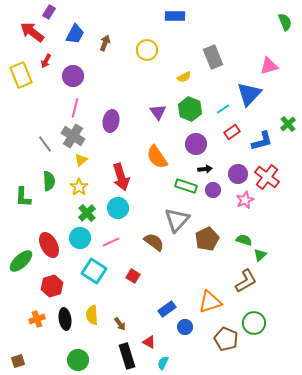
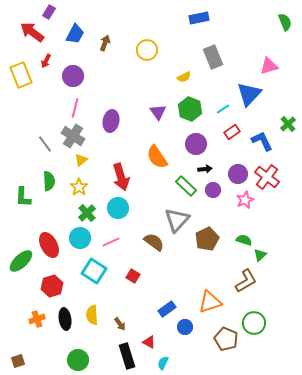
blue rectangle at (175, 16): moved 24 px right, 2 px down; rotated 12 degrees counterclockwise
blue L-shape at (262, 141): rotated 100 degrees counterclockwise
green rectangle at (186, 186): rotated 25 degrees clockwise
